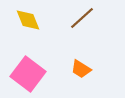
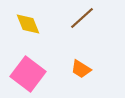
yellow diamond: moved 4 px down
